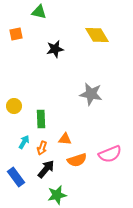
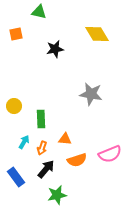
yellow diamond: moved 1 px up
